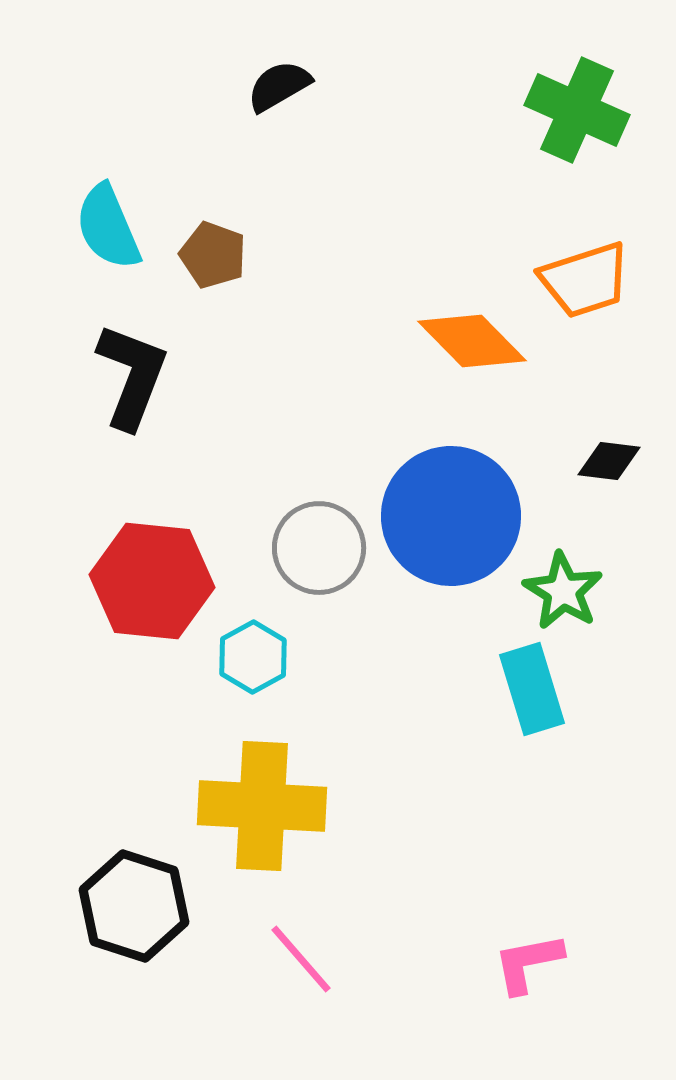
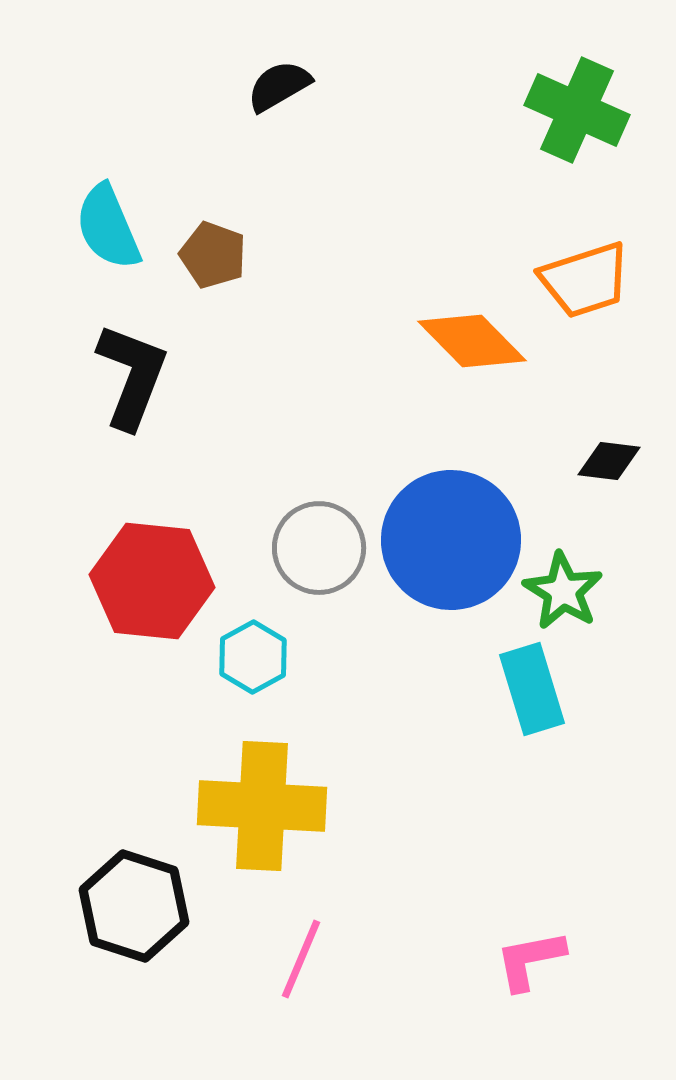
blue circle: moved 24 px down
pink line: rotated 64 degrees clockwise
pink L-shape: moved 2 px right, 3 px up
